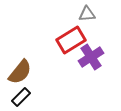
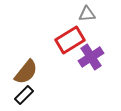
red rectangle: moved 1 px left
brown semicircle: moved 6 px right
black rectangle: moved 3 px right, 2 px up
